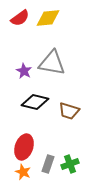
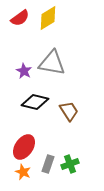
yellow diamond: rotated 25 degrees counterclockwise
brown trapezoid: rotated 140 degrees counterclockwise
red ellipse: rotated 15 degrees clockwise
